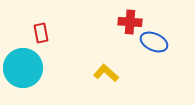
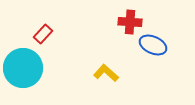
red rectangle: moved 2 px right, 1 px down; rotated 54 degrees clockwise
blue ellipse: moved 1 px left, 3 px down
